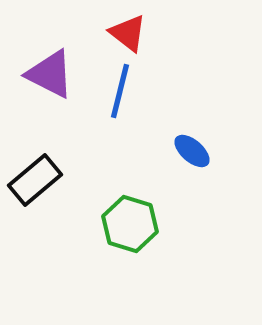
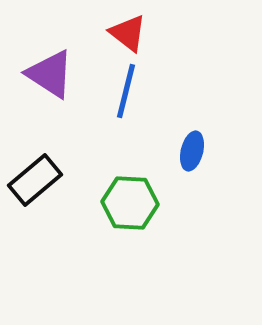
purple triangle: rotated 6 degrees clockwise
blue line: moved 6 px right
blue ellipse: rotated 63 degrees clockwise
green hexagon: moved 21 px up; rotated 14 degrees counterclockwise
